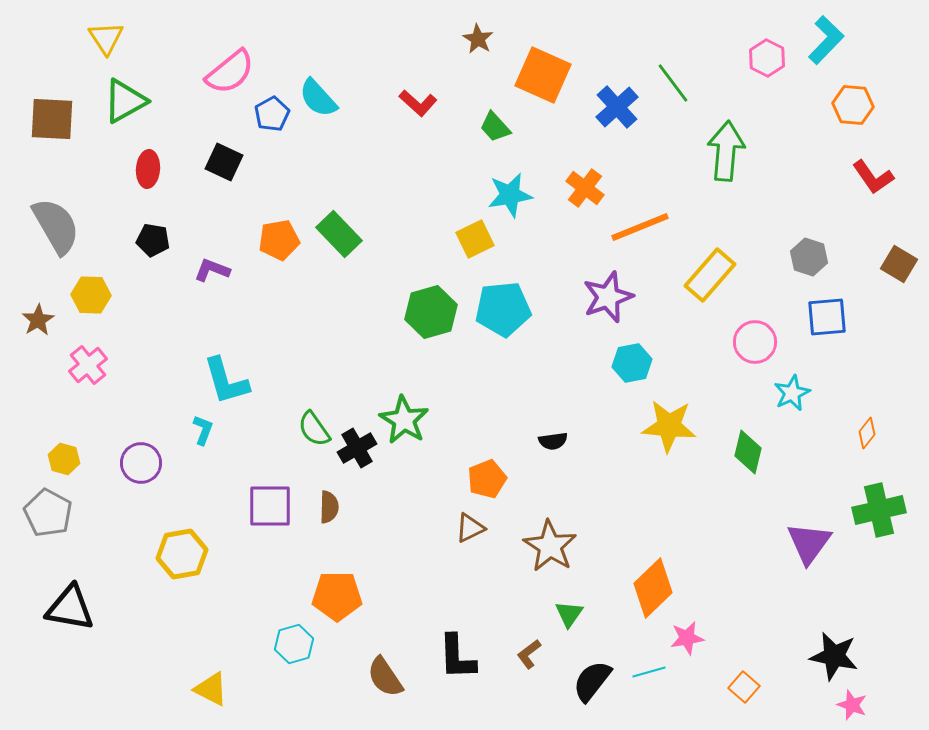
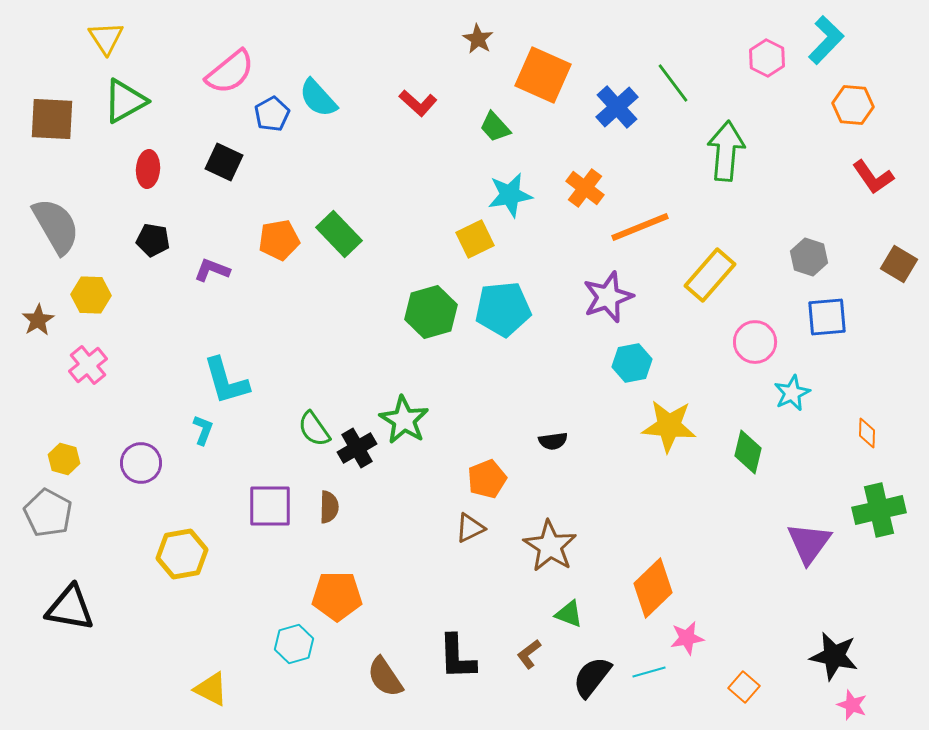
orange diamond at (867, 433): rotated 36 degrees counterclockwise
green triangle at (569, 614): rotated 44 degrees counterclockwise
black semicircle at (592, 681): moved 4 px up
